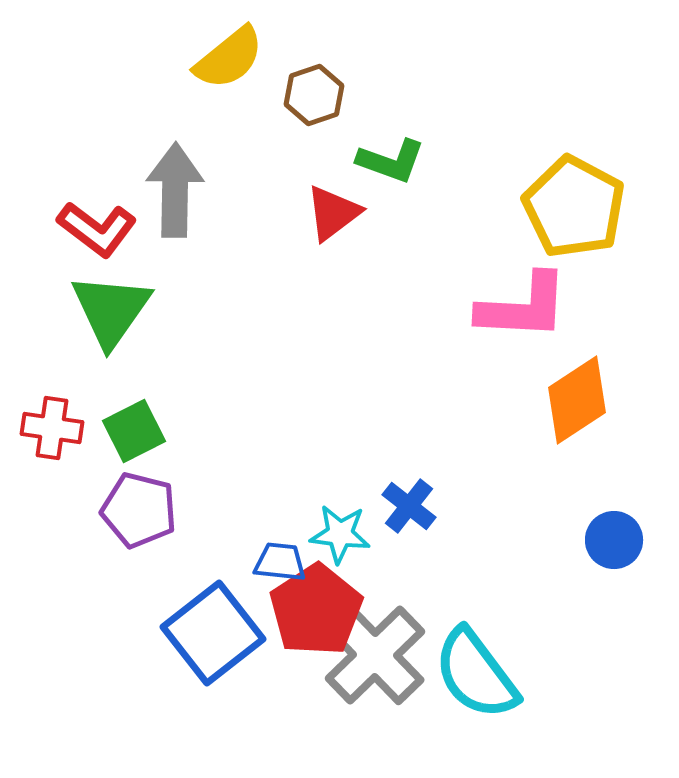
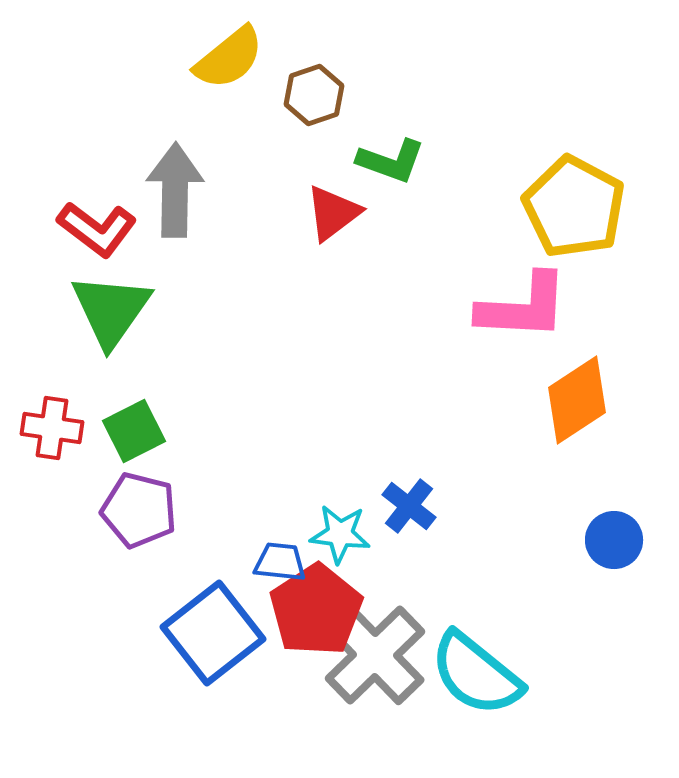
cyan semicircle: rotated 14 degrees counterclockwise
